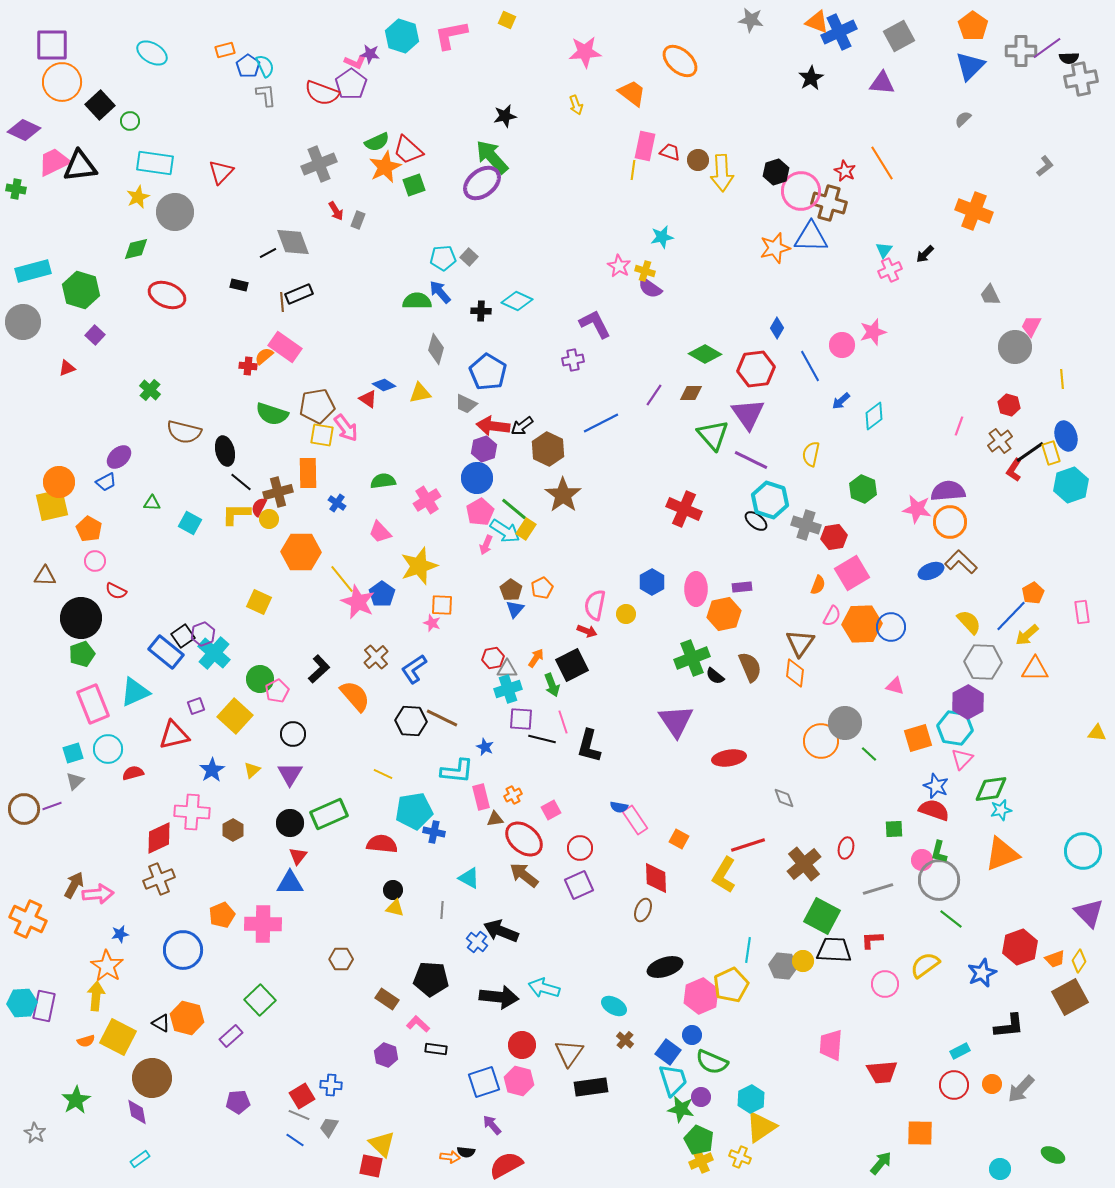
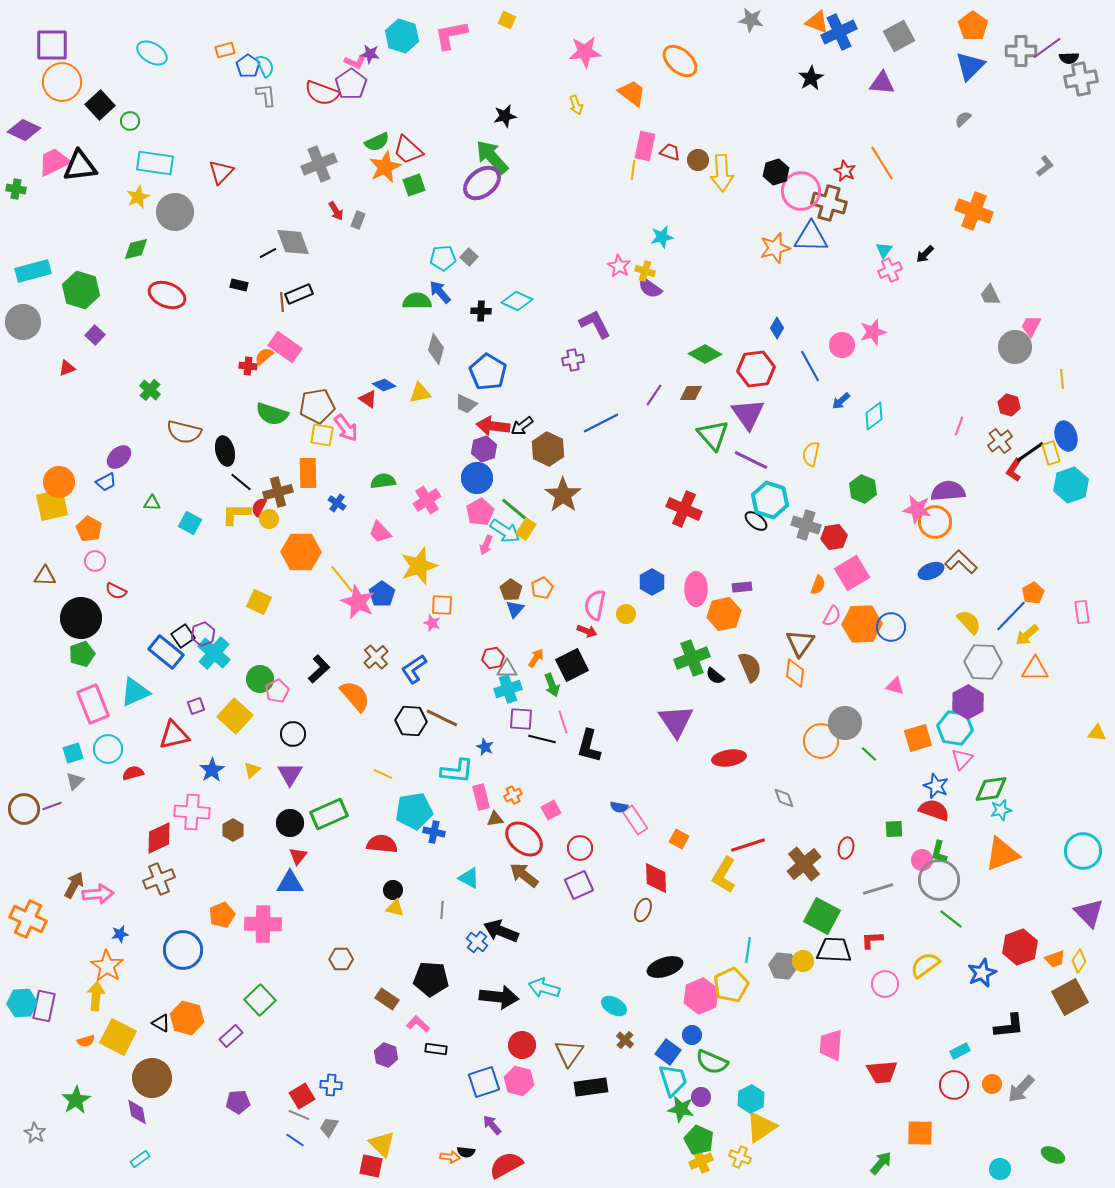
orange circle at (950, 522): moved 15 px left
